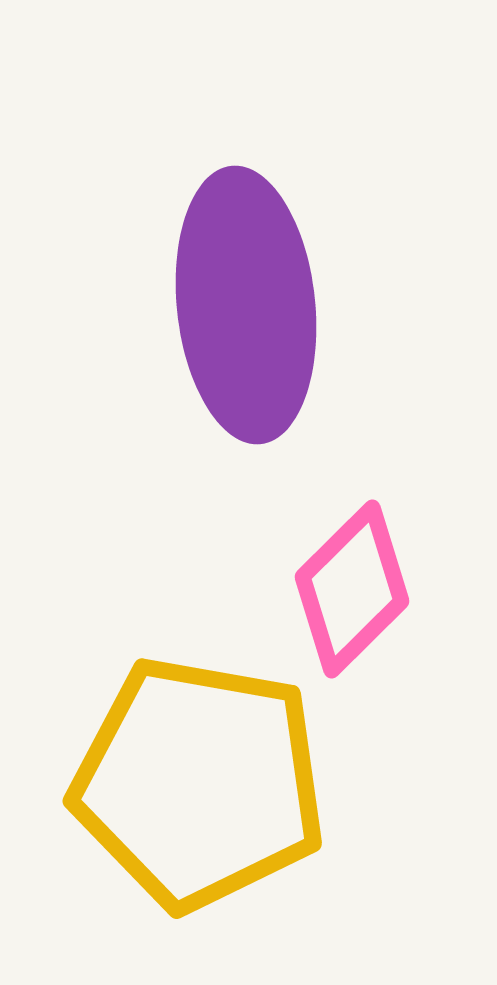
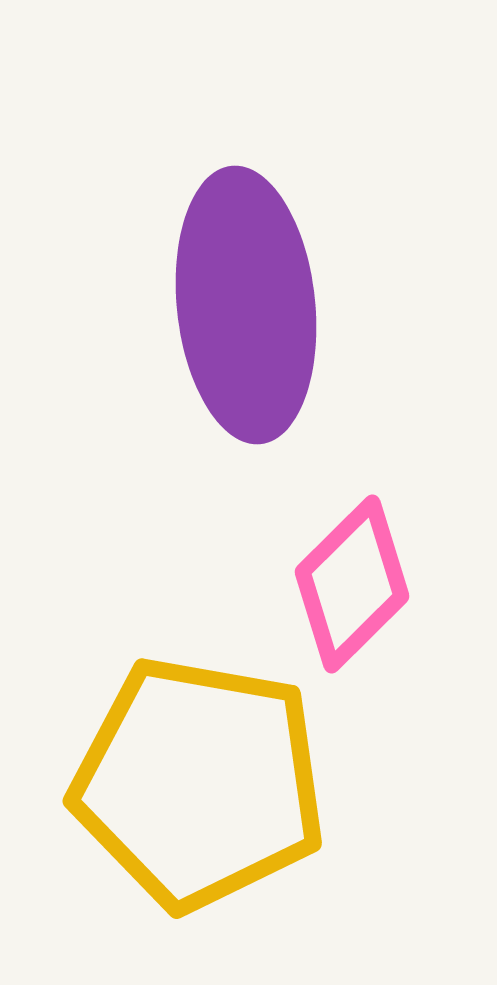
pink diamond: moved 5 px up
